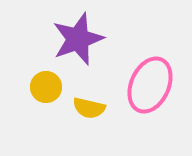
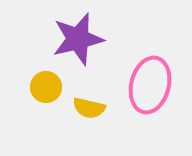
purple star: rotated 6 degrees clockwise
pink ellipse: rotated 10 degrees counterclockwise
